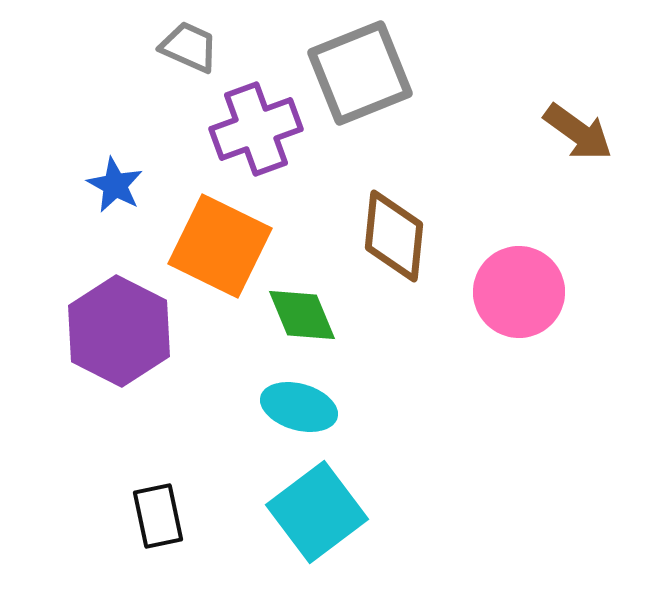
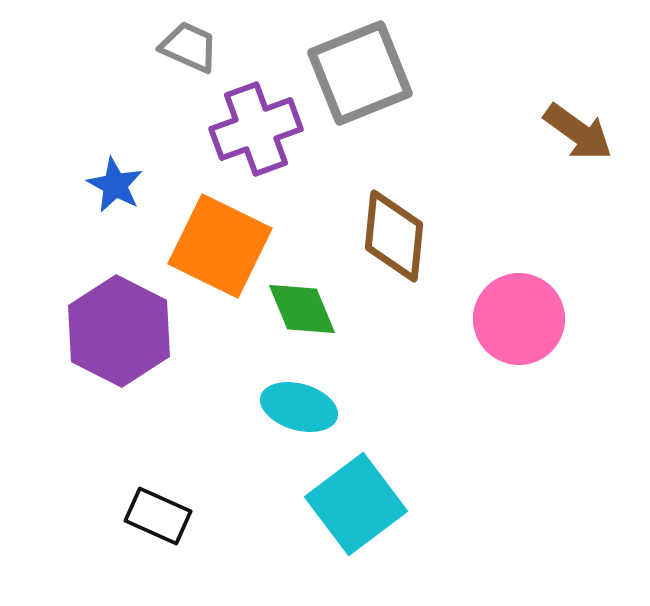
pink circle: moved 27 px down
green diamond: moved 6 px up
cyan square: moved 39 px right, 8 px up
black rectangle: rotated 54 degrees counterclockwise
